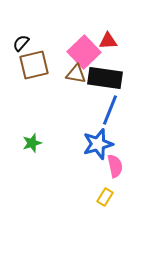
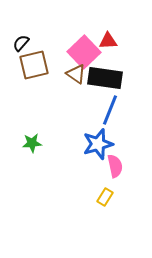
brown triangle: rotated 25 degrees clockwise
green star: rotated 12 degrees clockwise
